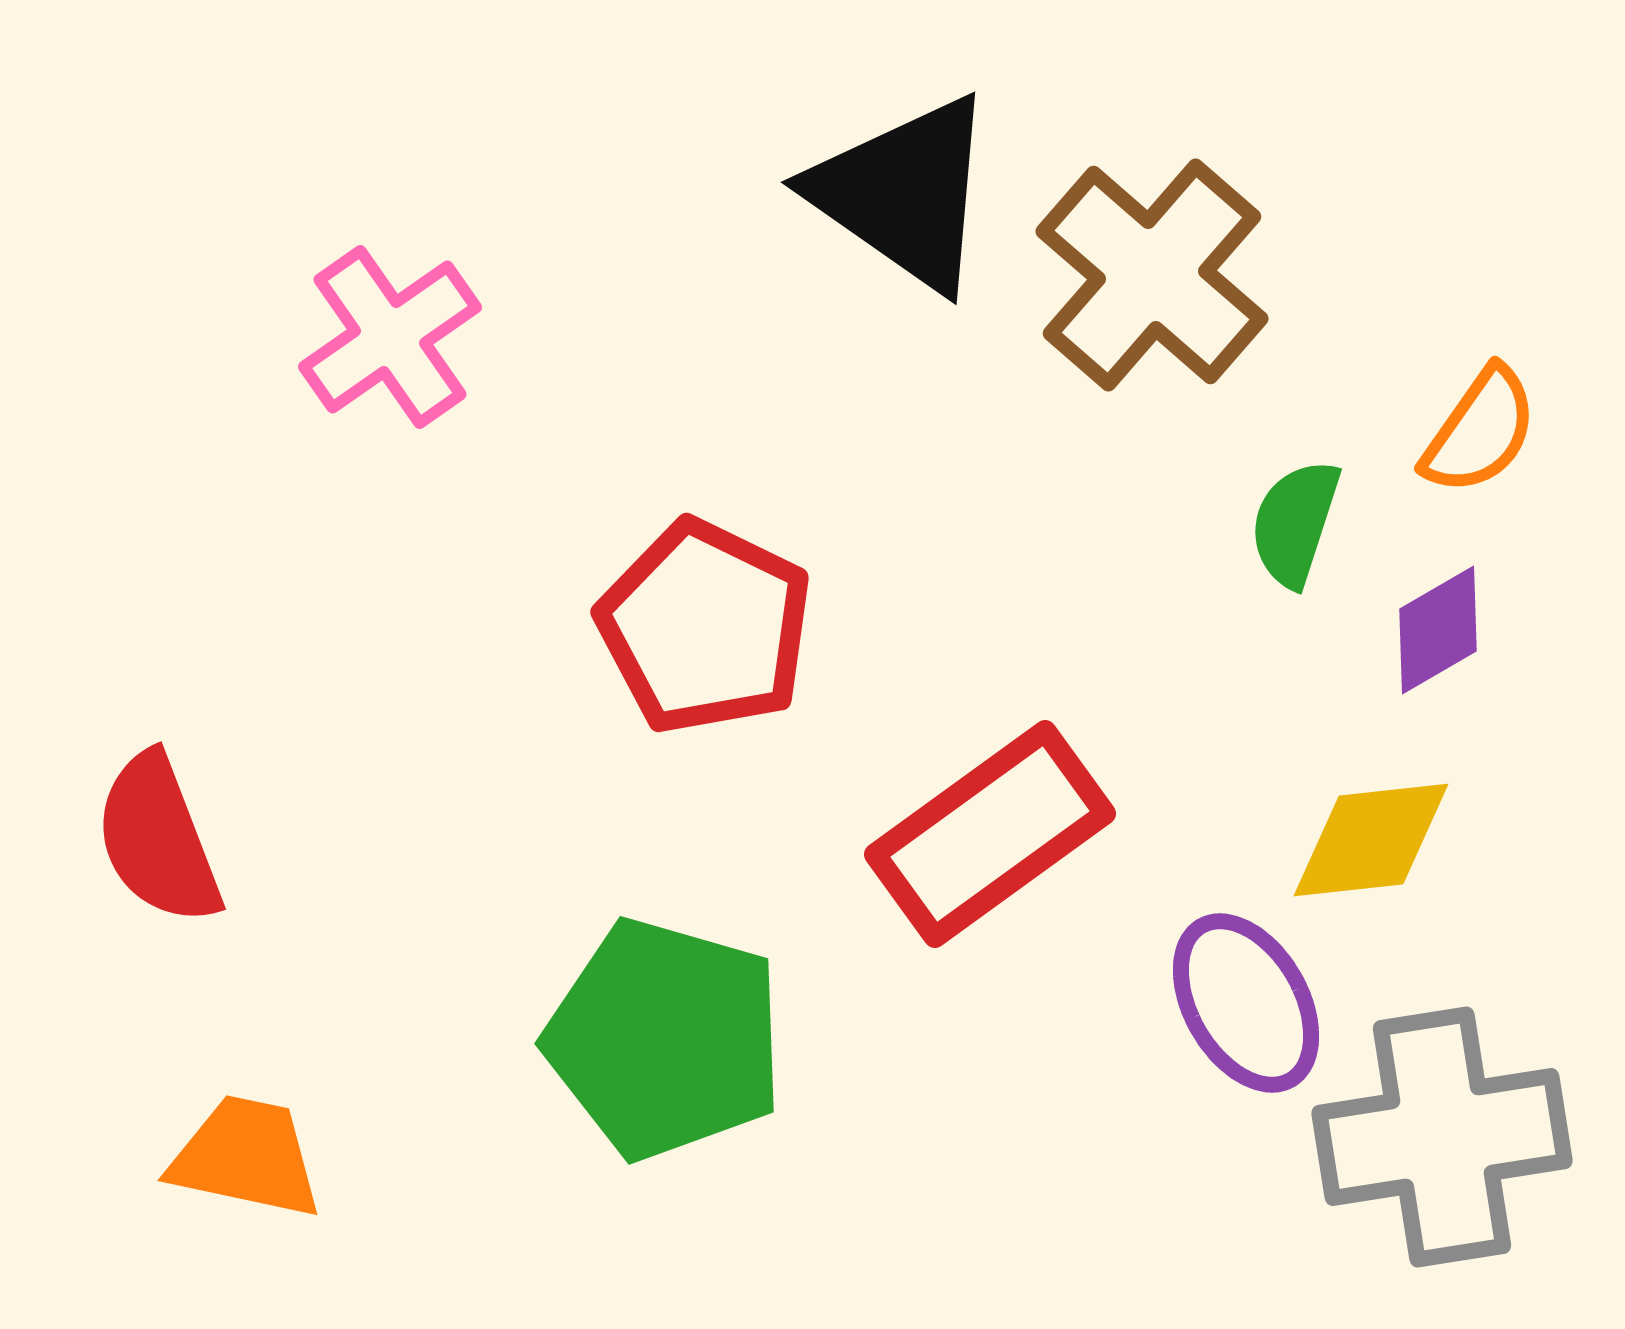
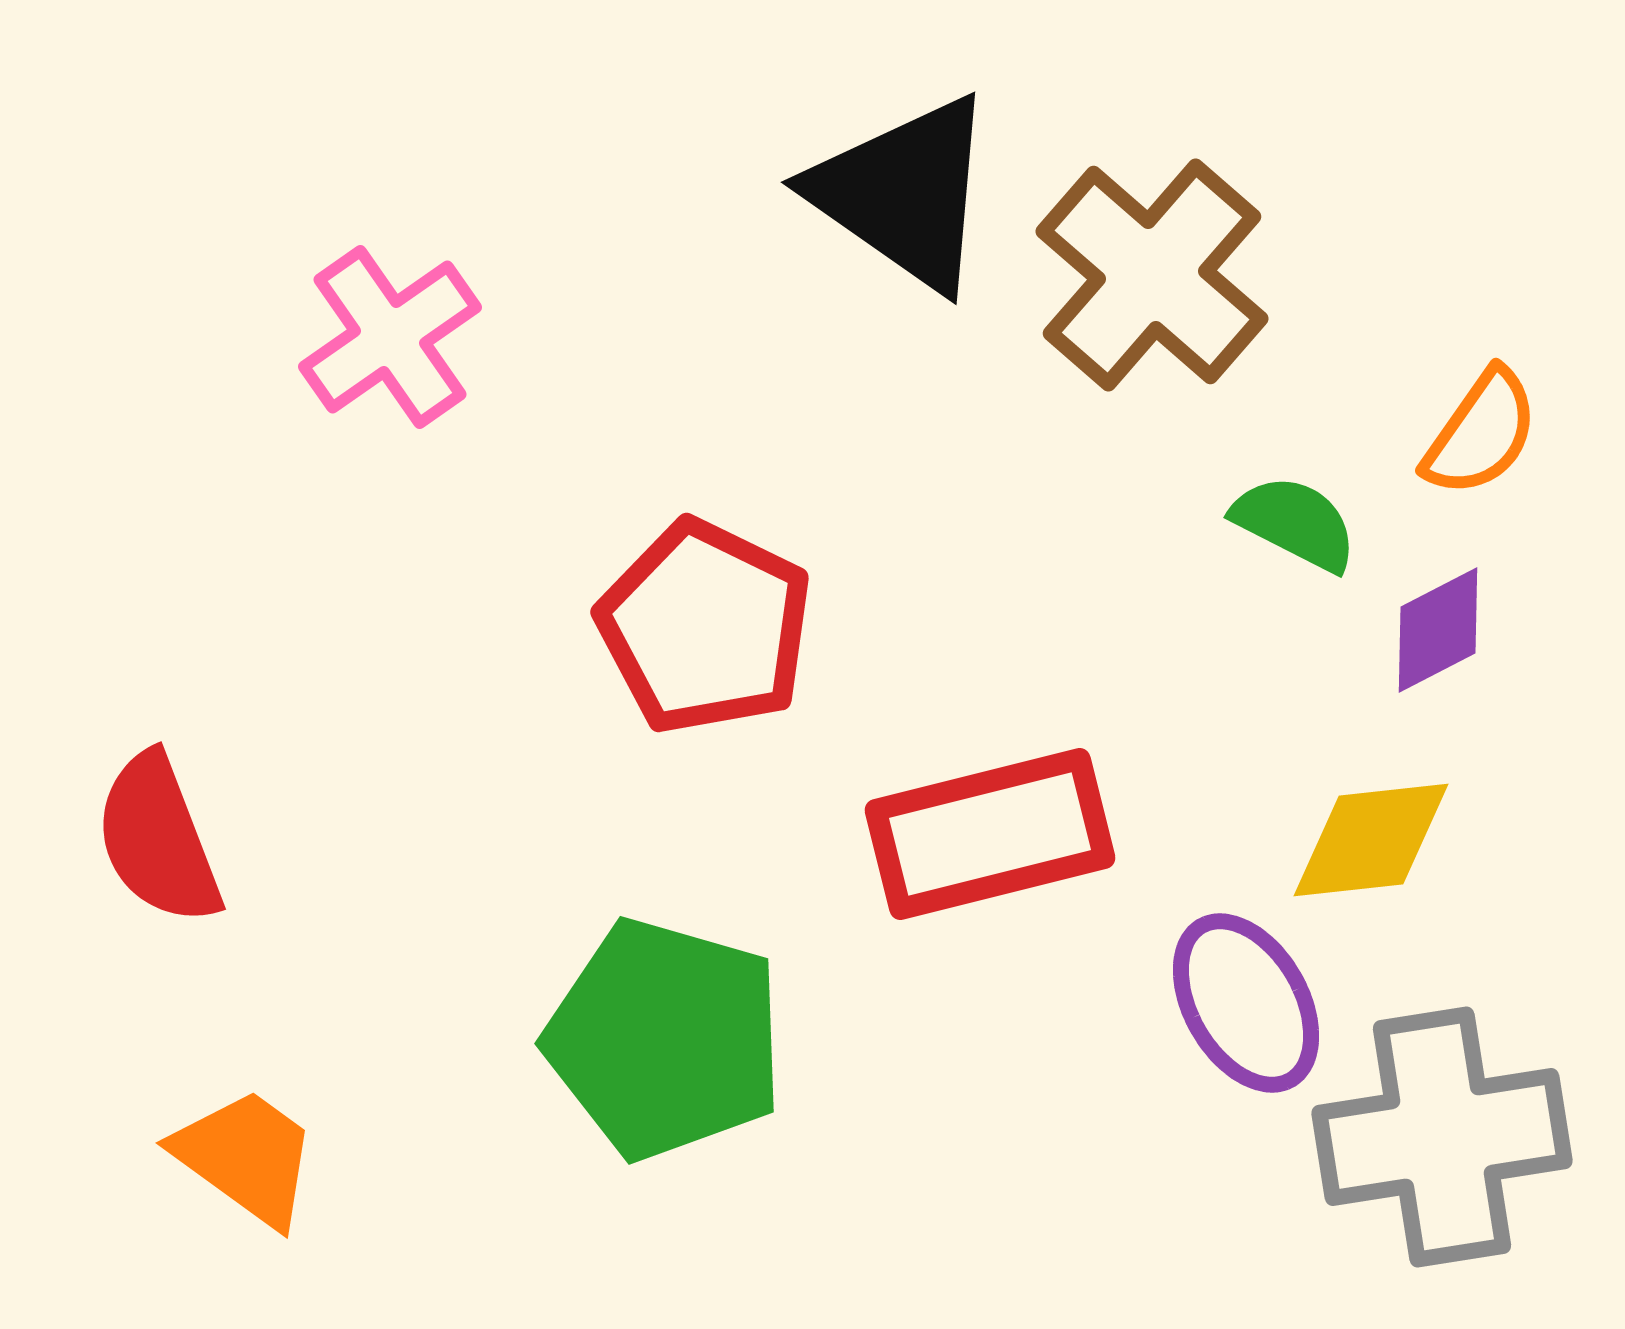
orange semicircle: moved 1 px right, 2 px down
green semicircle: rotated 99 degrees clockwise
purple diamond: rotated 3 degrees clockwise
red rectangle: rotated 22 degrees clockwise
orange trapezoid: rotated 24 degrees clockwise
